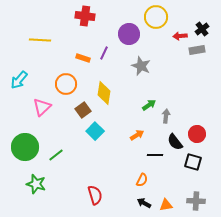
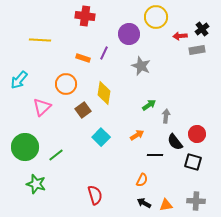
cyan square: moved 6 px right, 6 px down
